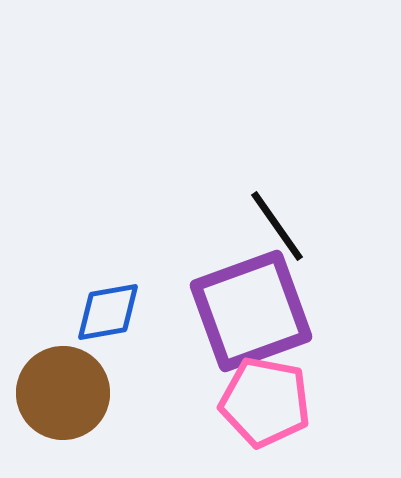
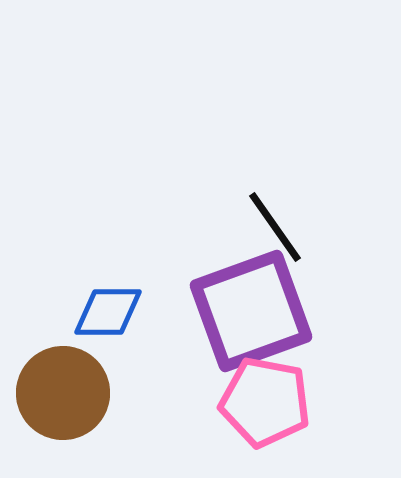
black line: moved 2 px left, 1 px down
blue diamond: rotated 10 degrees clockwise
